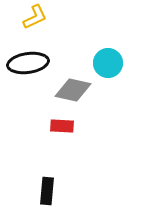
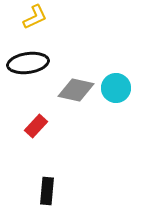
cyan circle: moved 8 px right, 25 px down
gray diamond: moved 3 px right
red rectangle: moved 26 px left; rotated 50 degrees counterclockwise
